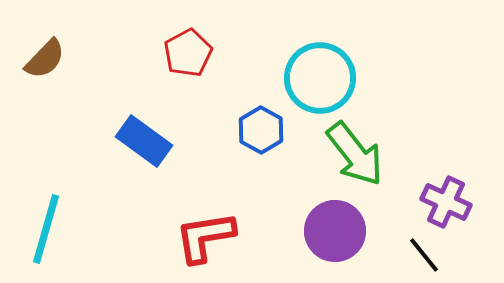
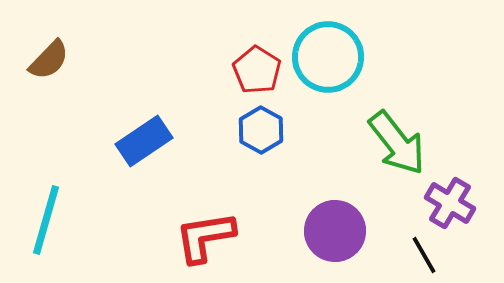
red pentagon: moved 69 px right, 17 px down; rotated 12 degrees counterclockwise
brown semicircle: moved 4 px right, 1 px down
cyan circle: moved 8 px right, 21 px up
blue rectangle: rotated 70 degrees counterclockwise
green arrow: moved 42 px right, 11 px up
purple cross: moved 4 px right, 1 px down; rotated 6 degrees clockwise
cyan line: moved 9 px up
black line: rotated 9 degrees clockwise
